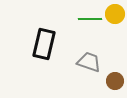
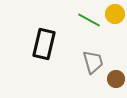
green line: moved 1 px left, 1 px down; rotated 30 degrees clockwise
gray trapezoid: moved 4 px right; rotated 55 degrees clockwise
brown circle: moved 1 px right, 2 px up
